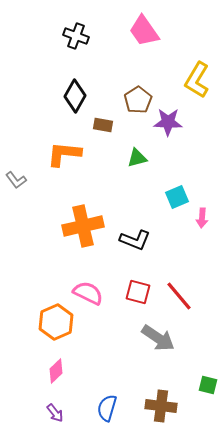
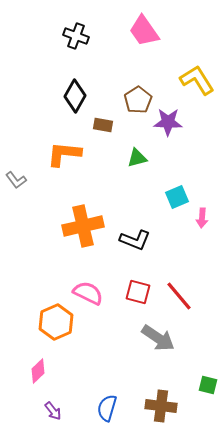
yellow L-shape: rotated 117 degrees clockwise
pink diamond: moved 18 px left
purple arrow: moved 2 px left, 2 px up
